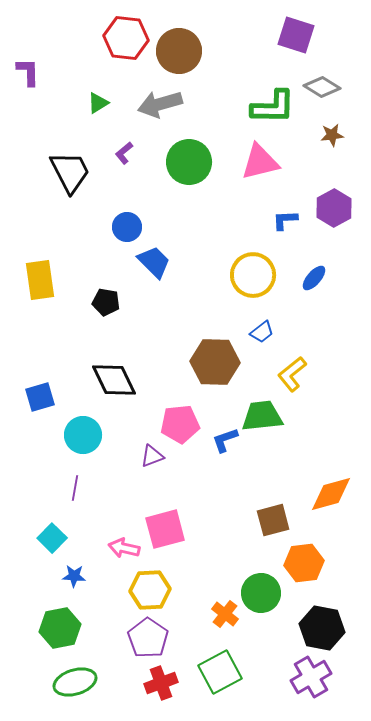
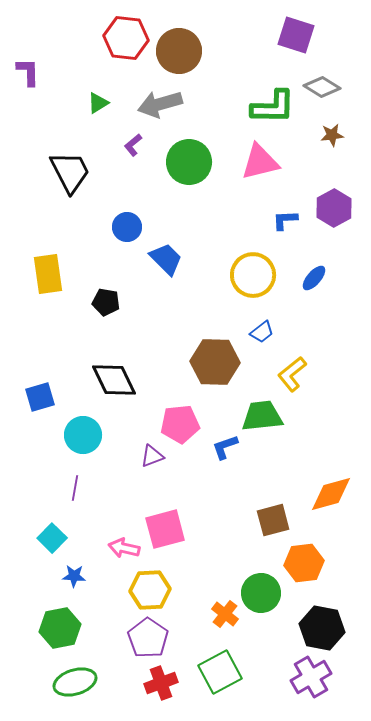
purple L-shape at (124, 153): moved 9 px right, 8 px up
blue trapezoid at (154, 262): moved 12 px right, 3 px up
yellow rectangle at (40, 280): moved 8 px right, 6 px up
blue L-shape at (225, 440): moved 7 px down
